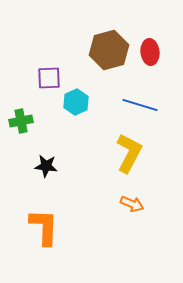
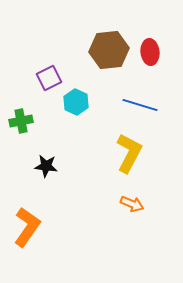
brown hexagon: rotated 9 degrees clockwise
purple square: rotated 25 degrees counterclockwise
cyan hexagon: rotated 10 degrees counterclockwise
orange L-shape: moved 17 px left; rotated 33 degrees clockwise
